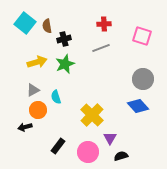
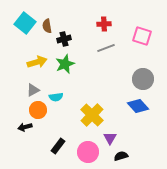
gray line: moved 5 px right
cyan semicircle: rotated 80 degrees counterclockwise
